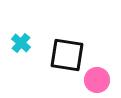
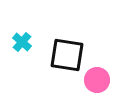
cyan cross: moved 1 px right, 1 px up
